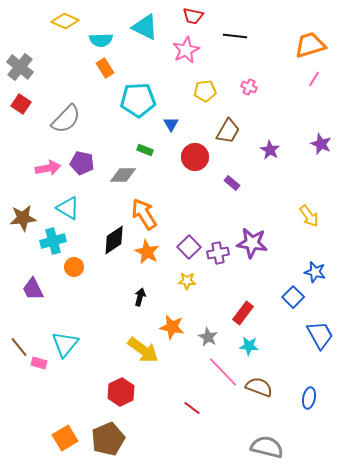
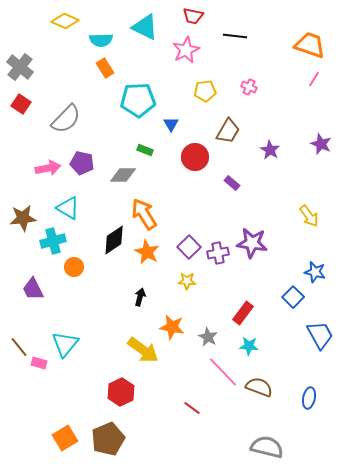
orange trapezoid at (310, 45): rotated 36 degrees clockwise
